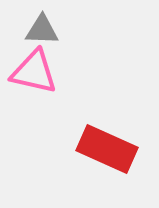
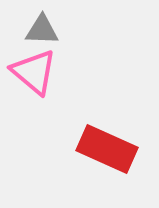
pink triangle: rotated 27 degrees clockwise
